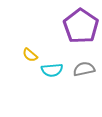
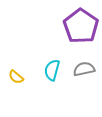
yellow semicircle: moved 14 px left, 22 px down
cyan semicircle: rotated 110 degrees clockwise
